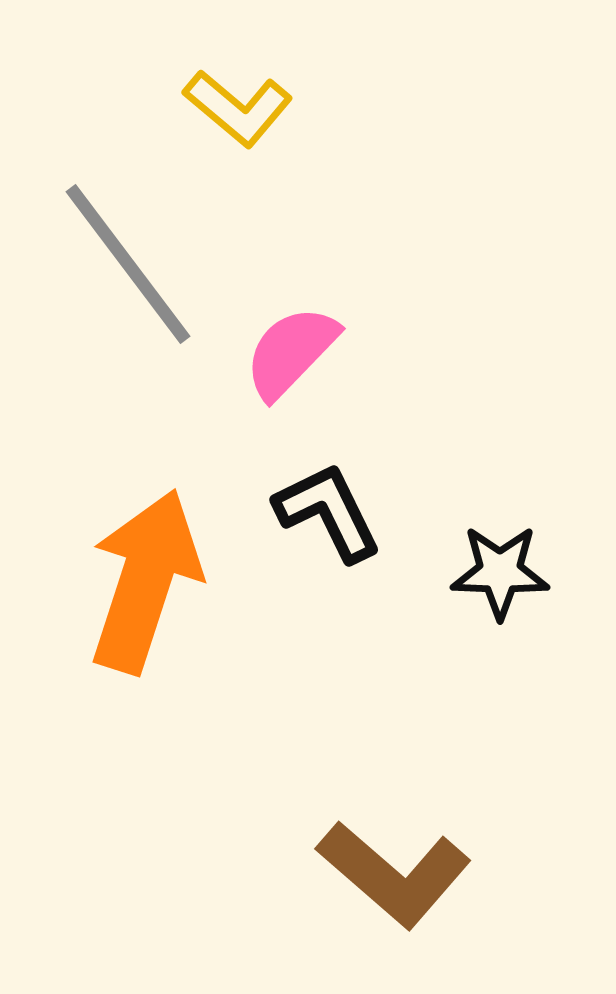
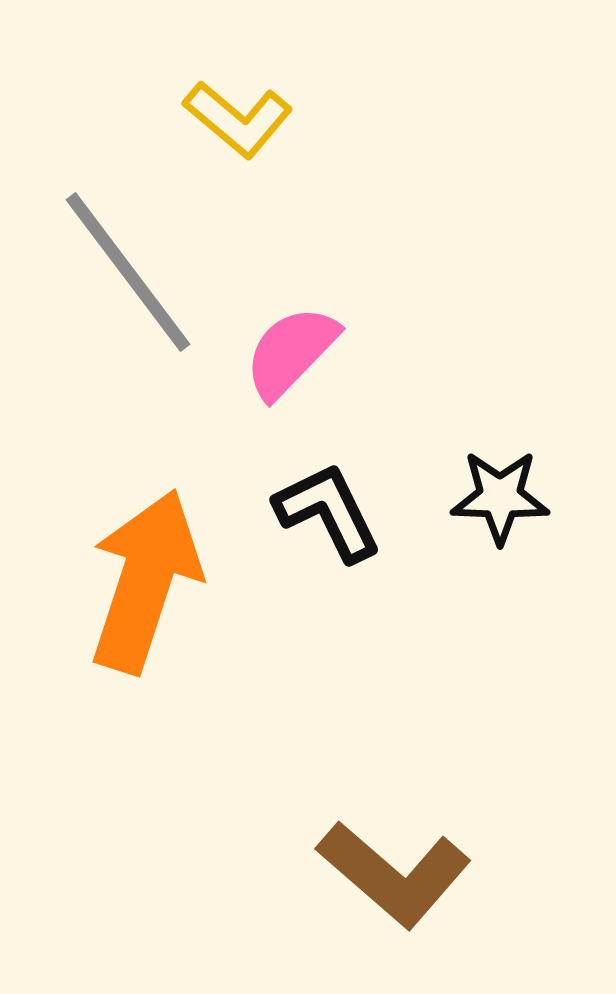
yellow L-shape: moved 11 px down
gray line: moved 8 px down
black star: moved 75 px up
